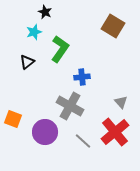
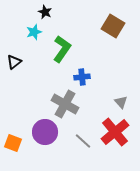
green L-shape: moved 2 px right
black triangle: moved 13 px left
gray cross: moved 5 px left, 2 px up
orange square: moved 24 px down
